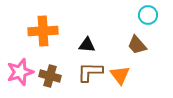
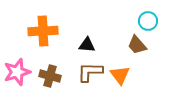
cyan circle: moved 6 px down
pink star: moved 3 px left
